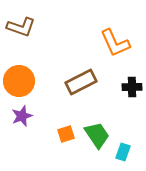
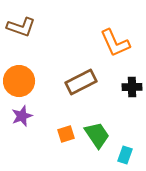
cyan rectangle: moved 2 px right, 3 px down
